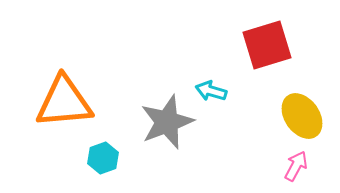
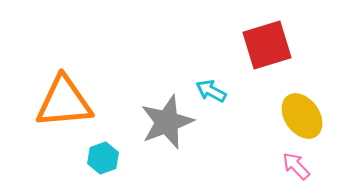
cyan arrow: rotated 12 degrees clockwise
pink arrow: rotated 72 degrees counterclockwise
